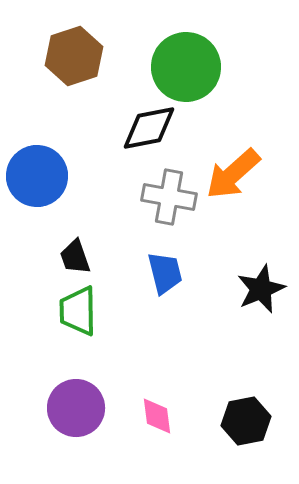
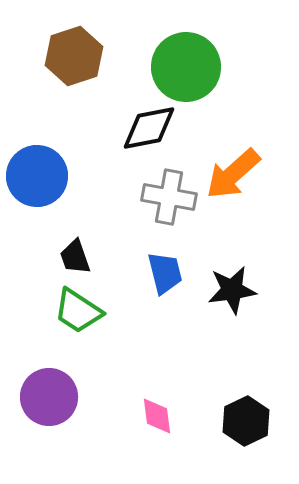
black star: moved 29 px left, 1 px down; rotated 15 degrees clockwise
green trapezoid: rotated 56 degrees counterclockwise
purple circle: moved 27 px left, 11 px up
black hexagon: rotated 15 degrees counterclockwise
